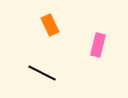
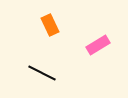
pink rectangle: rotated 45 degrees clockwise
